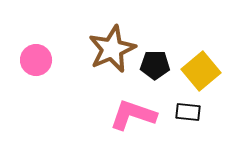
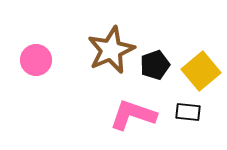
brown star: moved 1 px left, 1 px down
black pentagon: rotated 20 degrees counterclockwise
